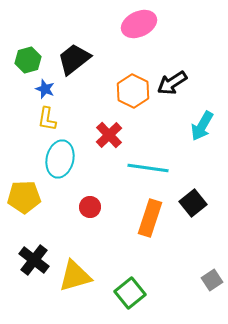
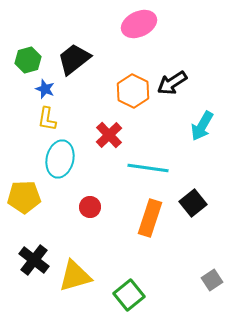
green square: moved 1 px left, 2 px down
